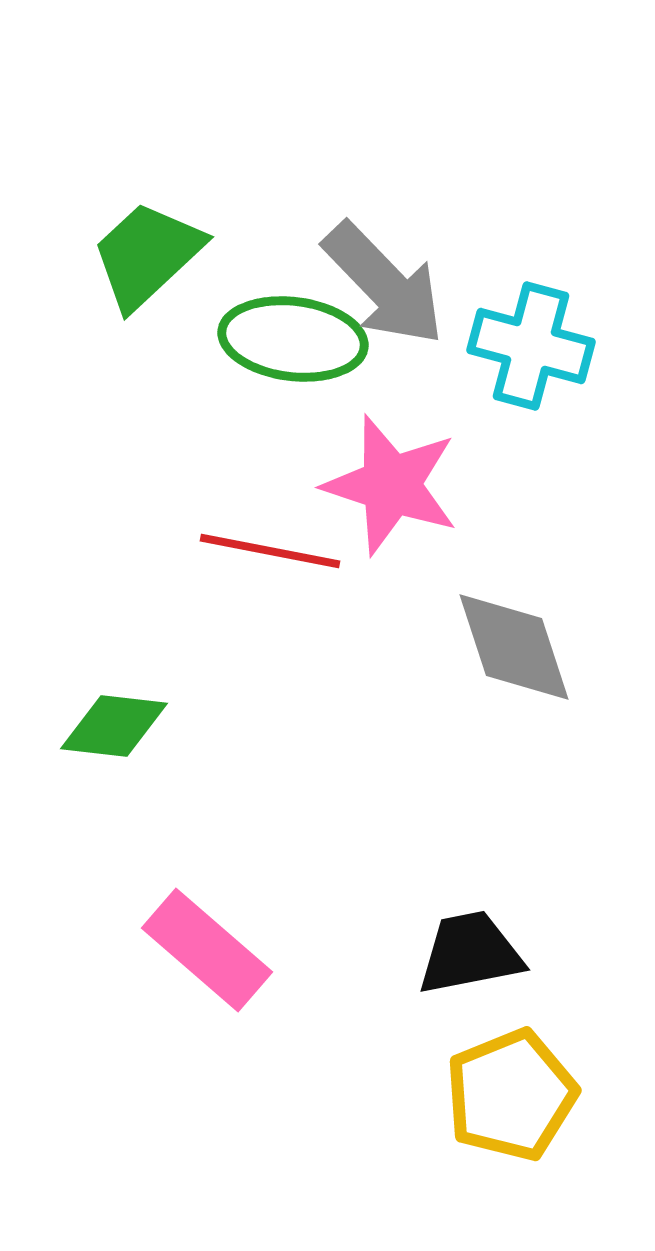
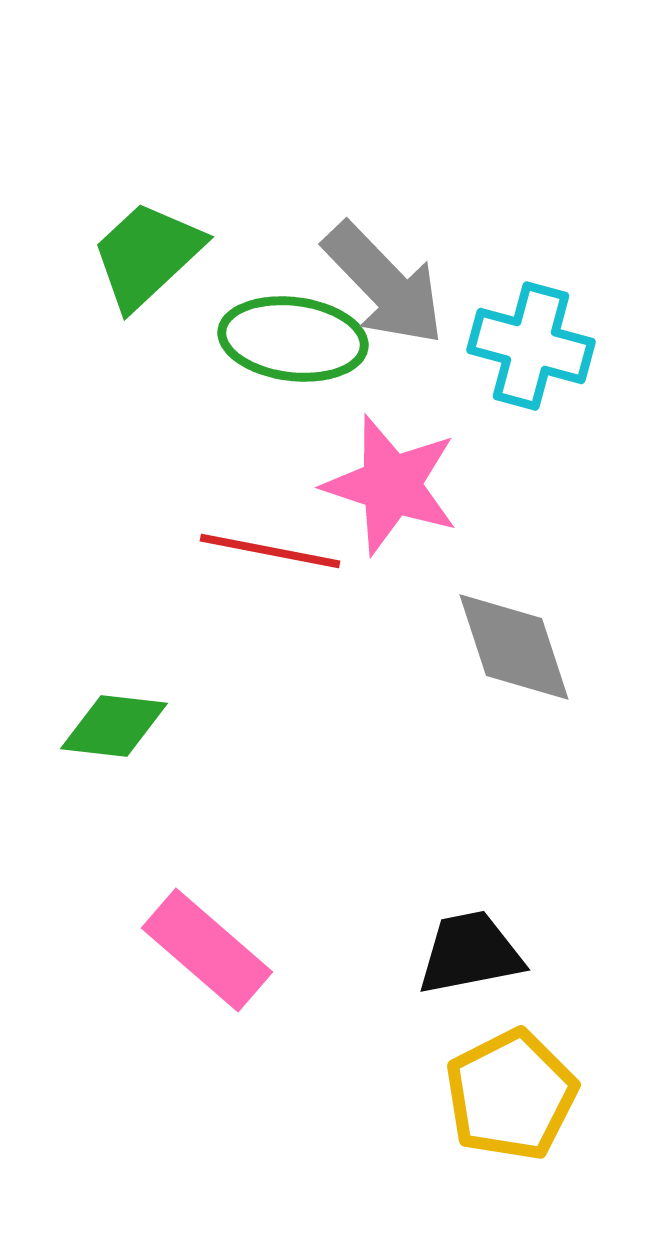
yellow pentagon: rotated 5 degrees counterclockwise
